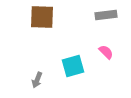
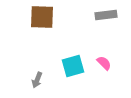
pink semicircle: moved 2 px left, 11 px down
